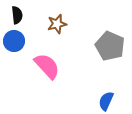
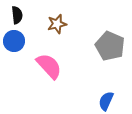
pink semicircle: moved 2 px right
